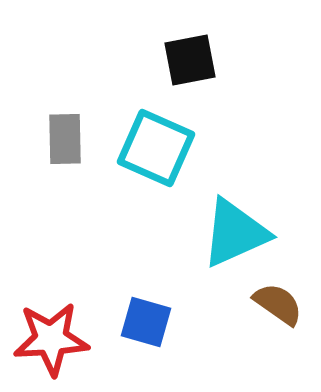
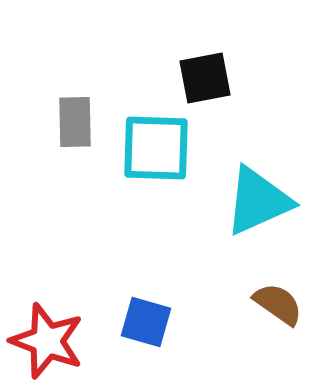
black square: moved 15 px right, 18 px down
gray rectangle: moved 10 px right, 17 px up
cyan square: rotated 22 degrees counterclockwise
cyan triangle: moved 23 px right, 32 px up
red star: moved 4 px left, 2 px down; rotated 24 degrees clockwise
